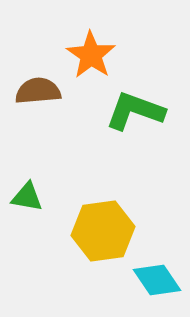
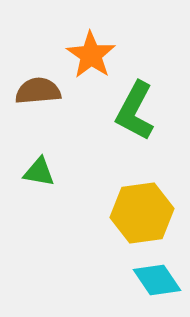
green L-shape: rotated 82 degrees counterclockwise
green triangle: moved 12 px right, 25 px up
yellow hexagon: moved 39 px right, 18 px up
